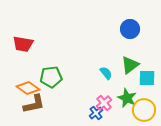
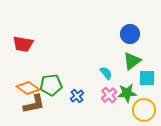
blue circle: moved 5 px down
green triangle: moved 2 px right, 4 px up
green pentagon: moved 8 px down
green star: moved 5 px up; rotated 30 degrees counterclockwise
pink cross: moved 5 px right, 8 px up
blue cross: moved 19 px left, 17 px up
